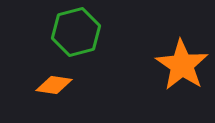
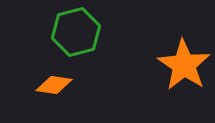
orange star: moved 2 px right
